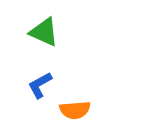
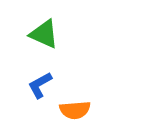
green triangle: moved 2 px down
